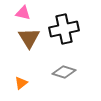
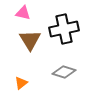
brown triangle: moved 1 px right, 2 px down
